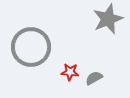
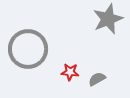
gray circle: moved 3 px left, 2 px down
gray semicircle: moved 3 px right, 1 px down
